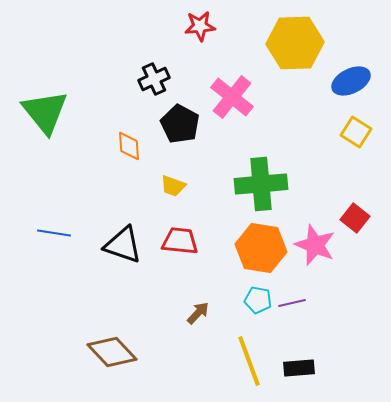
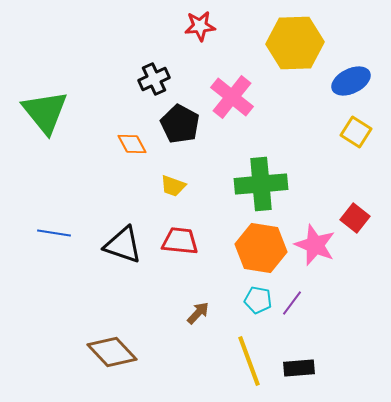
orange diamond: moved 3 px right, 2 px up; rotated 24 degrees counterclockwise
purple line: rotated 40 degrees counterclockwise
